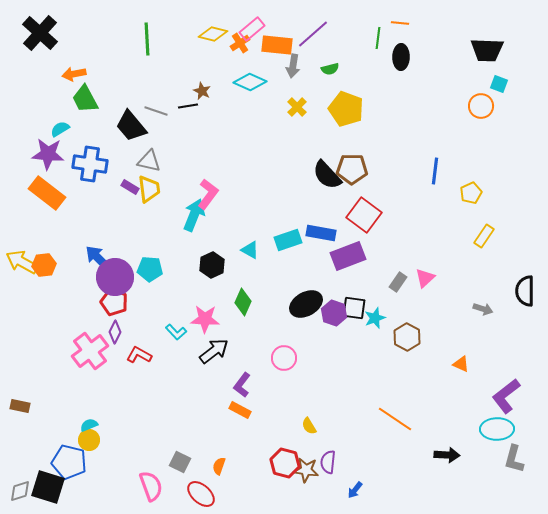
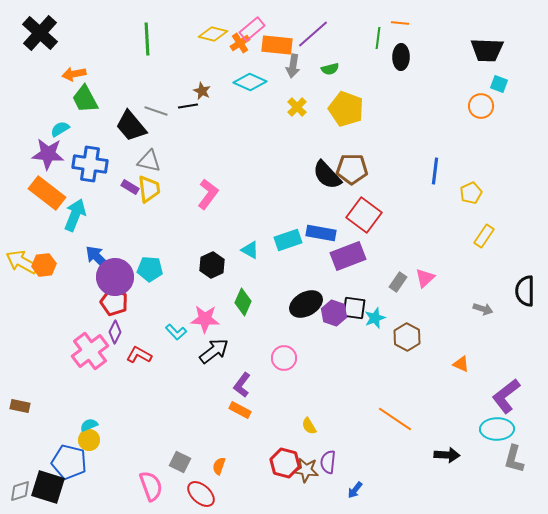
cyan arrow at (194, 215): moved 119 px left
